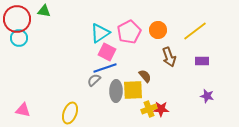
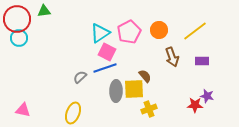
green triangle: rotated 16 degrees counterclockwise
orange circle: moved 1 px right
brown arrow: moved 3 px right
gray semicircle: moved 14 px left, 3 px up
yellow square: moved 1 px right, 1 px up
red star: moved 34 px right, 4 px up
yellow ellipse: moved 3 px right
